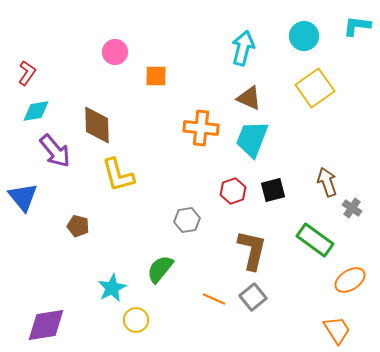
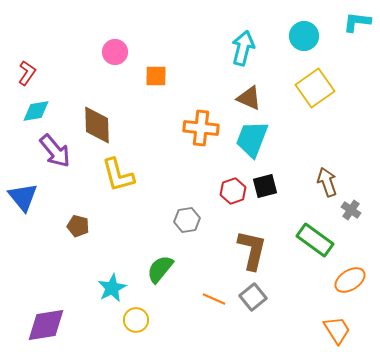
cyan L-shape: moved 4 px up
black square: moved 8 px left, 4 px up
gray cross: moved 1 px left, 2 px down
